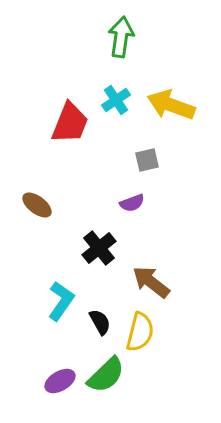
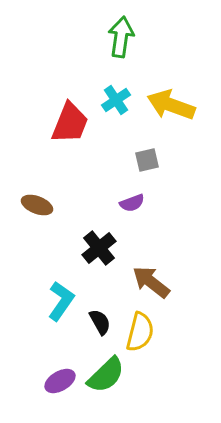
brown ellipse: rotated 16 degrees counterclockwise
